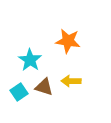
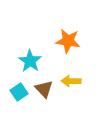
cyan star: moved 1 px down
brown triangle: moved 2 px down; rotated 30 degrees clockwise
